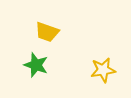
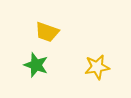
yellow star: moved 6 px left, 3 px up
